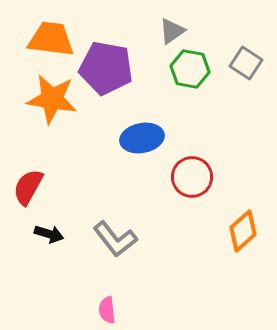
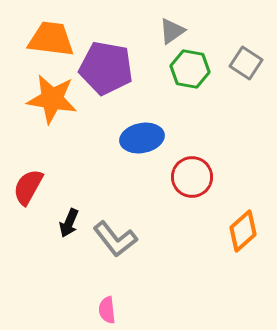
black arrow: moved 20 px right, 11 px up; rotated 96 degrees clockwise
